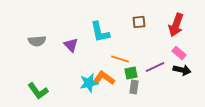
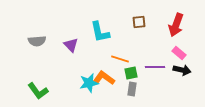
purple line: rotated 24 degrees clockwise
gray rectangle: moved 2 px left, 2 px down
